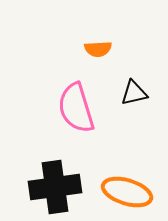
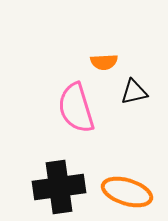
orange semicircle: moved 6 px right, 13 px down
black triangle: moved 1 px up
black cross: moved 4 px right
